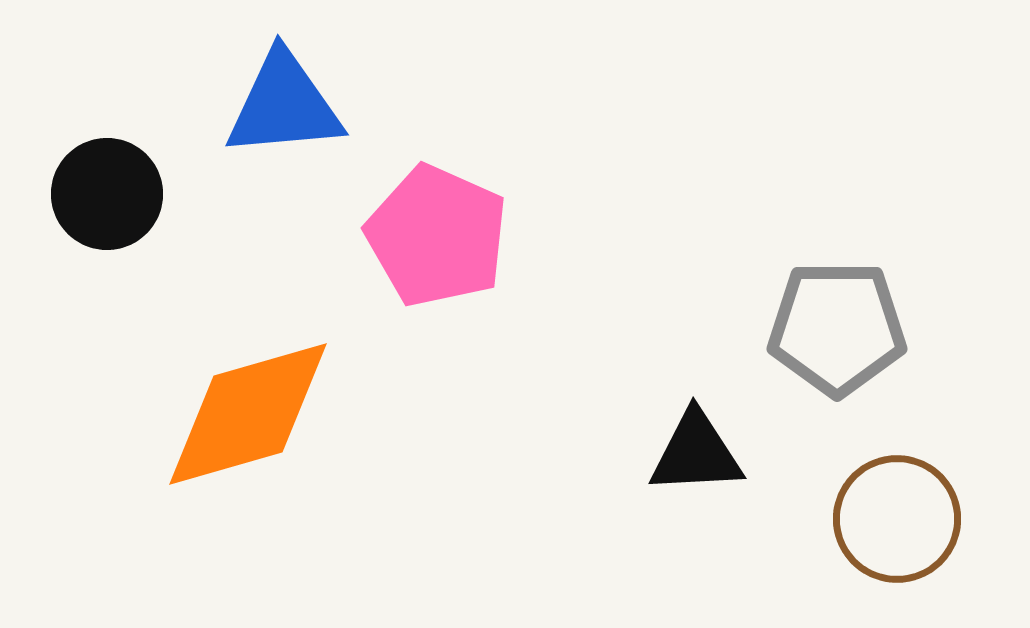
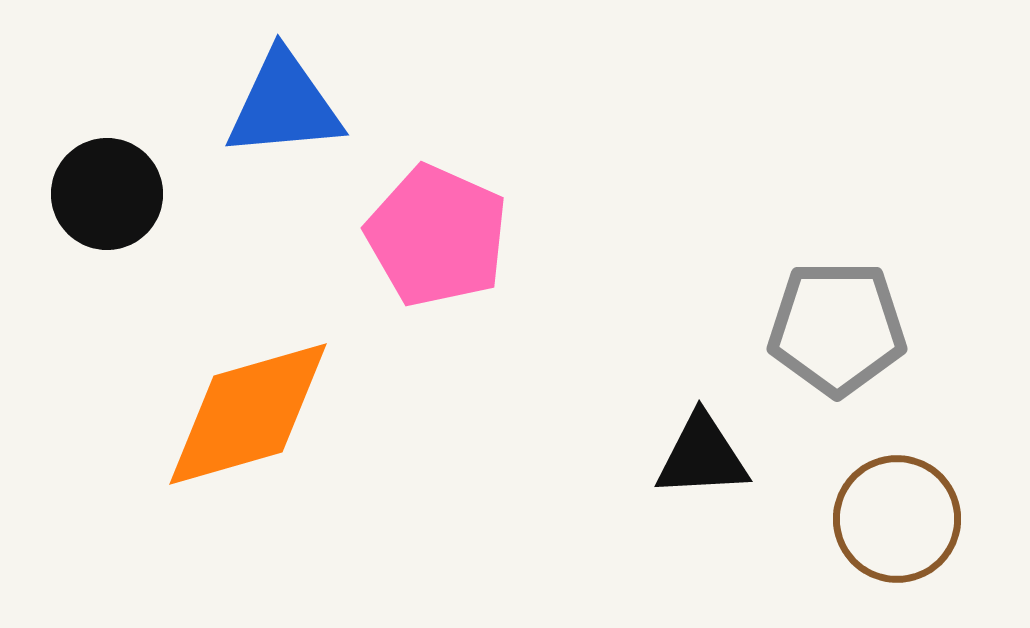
black triangle: moved 6 px right, 3 px down
